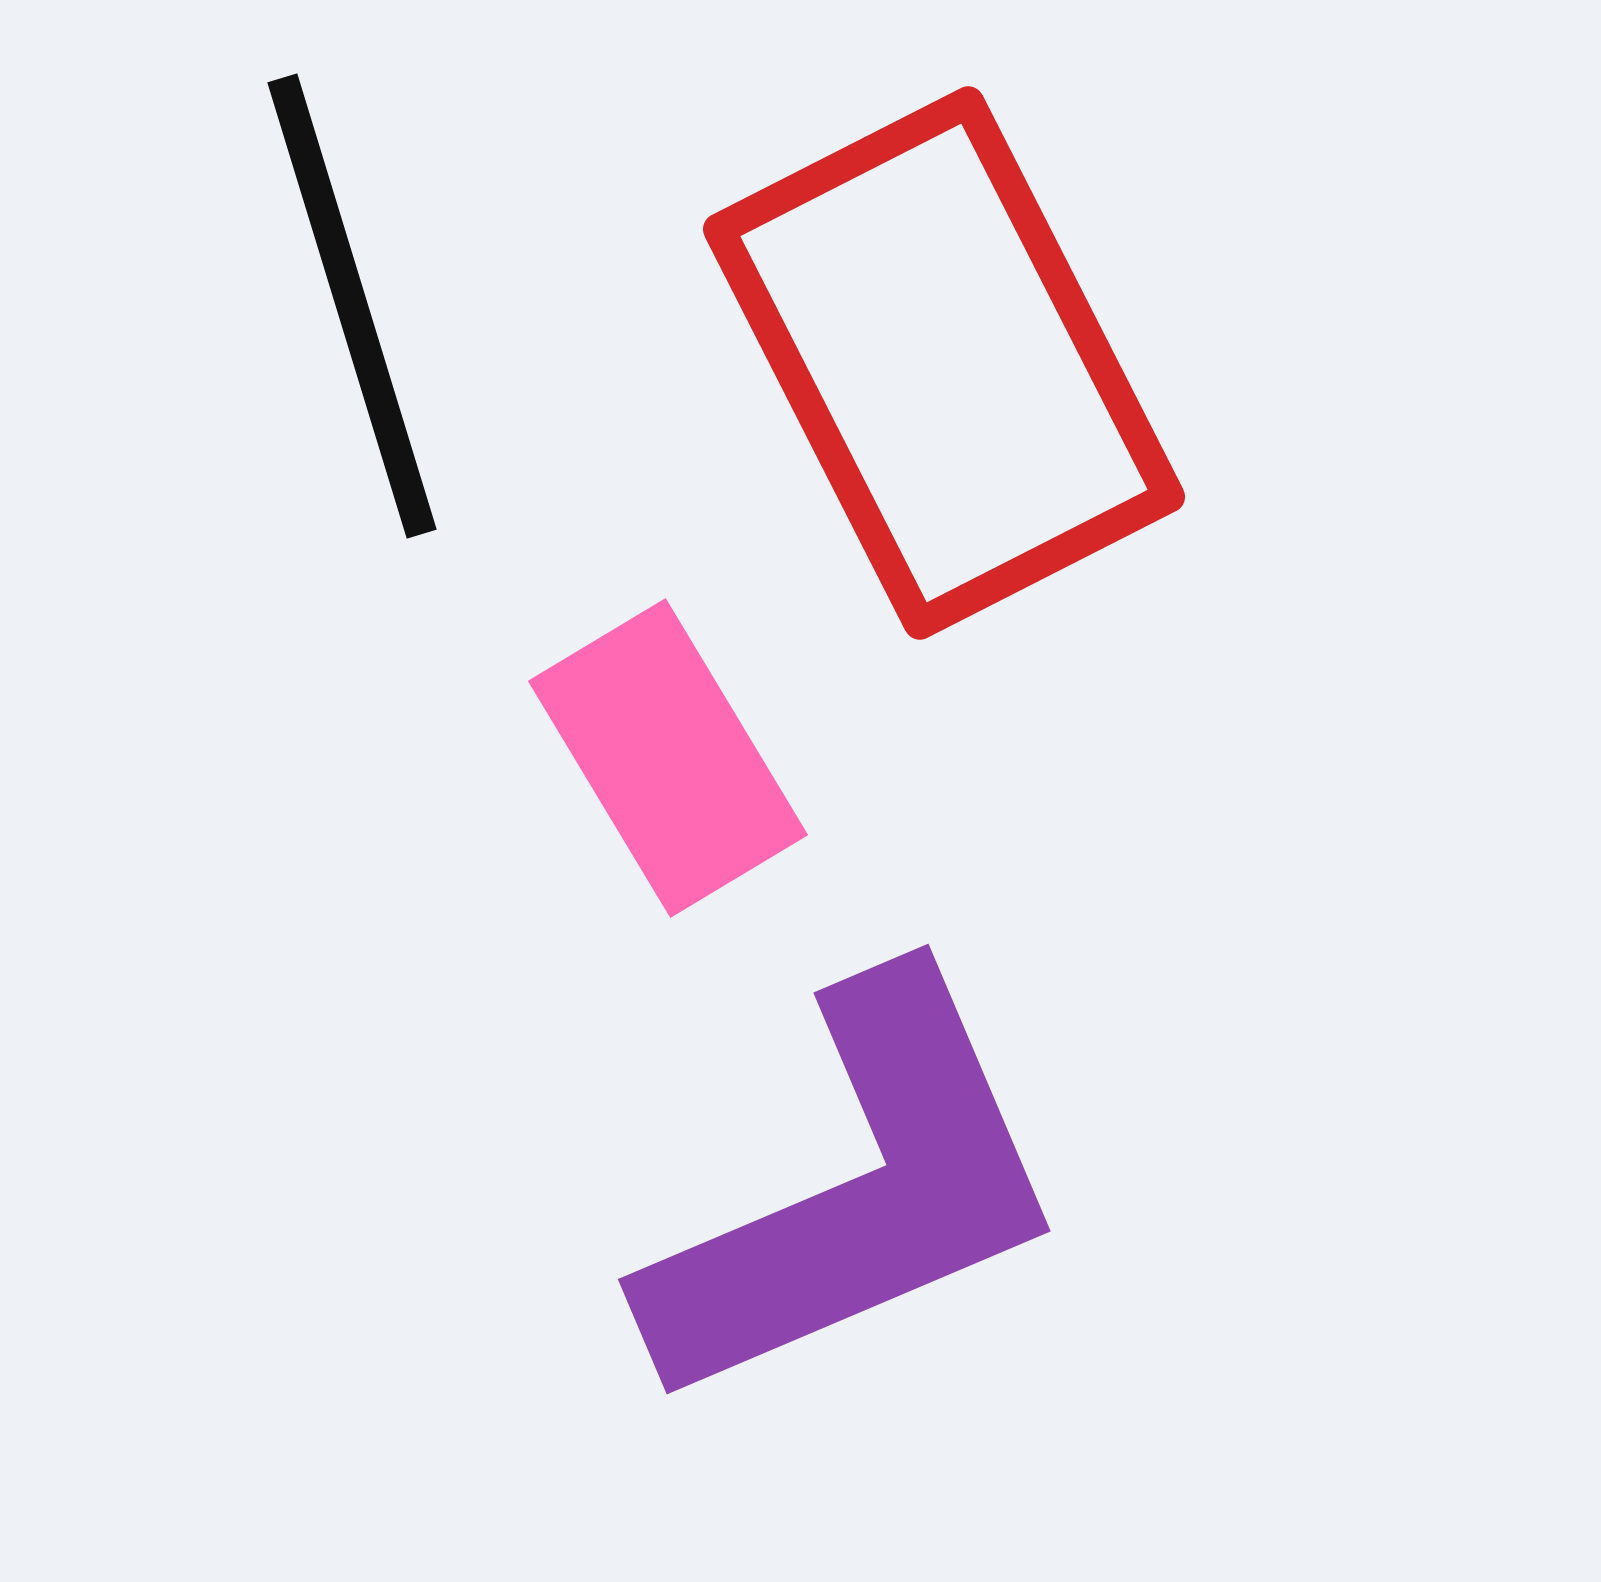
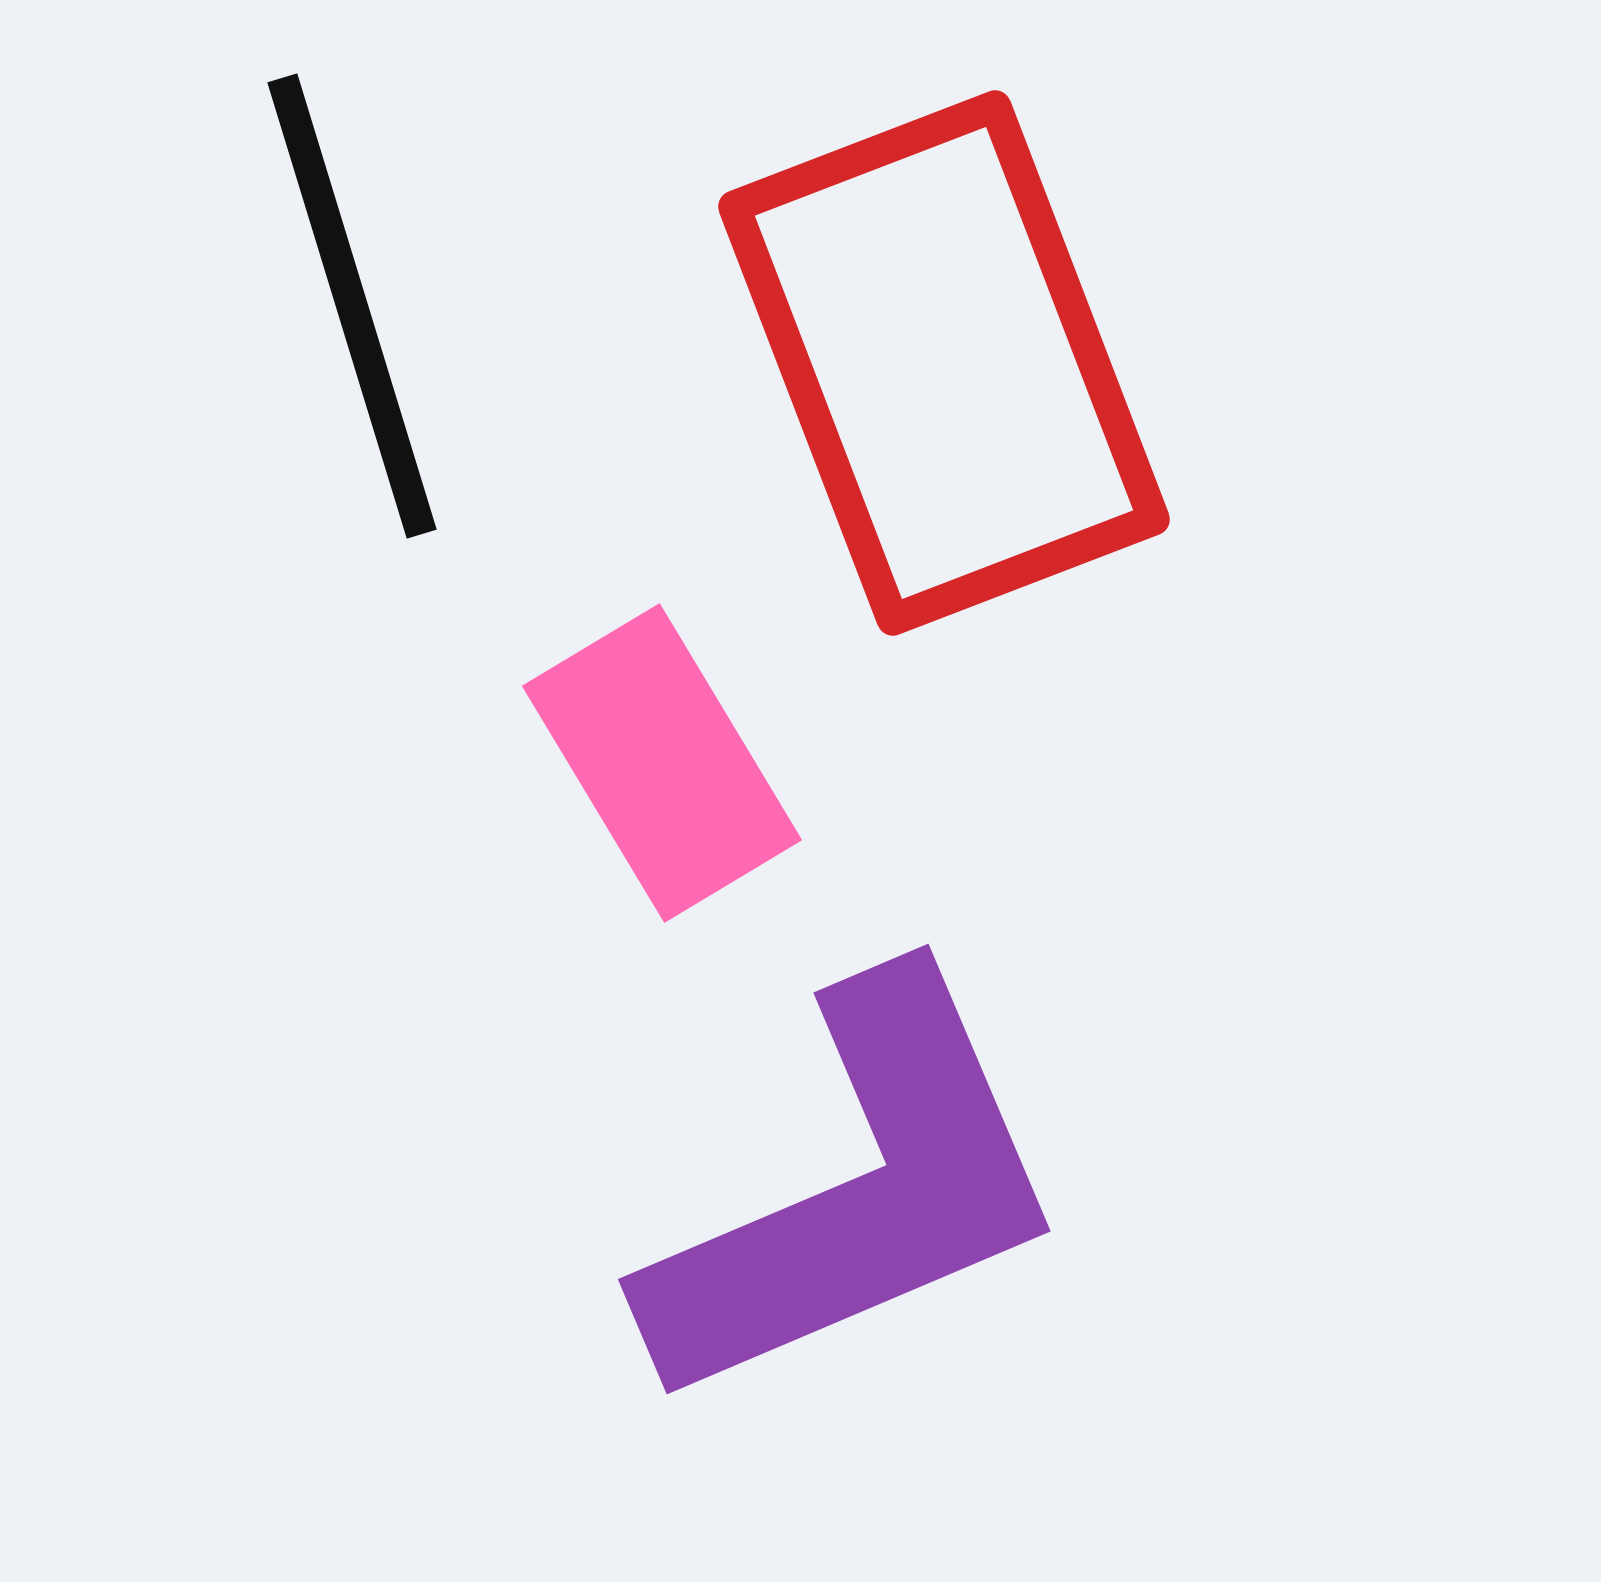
red rectangle: rotated 6 degrees clockwise
pink rectangle: moved 6 px left, 5 px down
